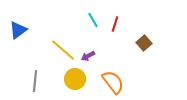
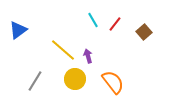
red line: rotated 21 degrees clockwise
brown square: moved 11 px up
purple arrow: rotated 104 degrees clockwise
gray line: rotated 25 degrees clockwise
